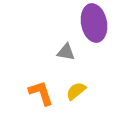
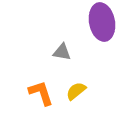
purple ellipse: moved 8 px right, 1 px up
gray triangle: moved 4 px left
